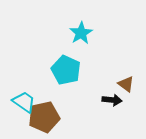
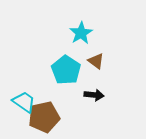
cyan pentagon: rotated 8 degrees clockwise
brown triangle: moved 30 px left, 23 px up
black arrow: moved 18 px left, 5 px up
